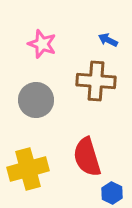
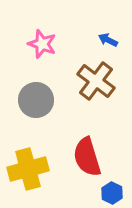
brown cross: rotated 33 degrees clockwise
